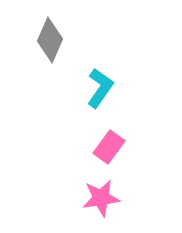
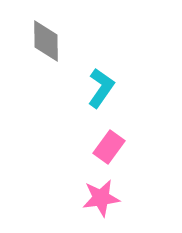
gray diamond: moved 4 px left, 1 px down; rotated 24 degrees counterclockwise
cyan L-shape: moved 1 px right
